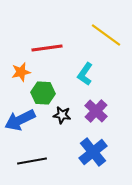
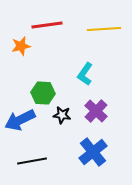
yellow line: moved 2 px left, 6 px up; rotated 40 degrees counterclockwise
red line: moved 23 px up
orange star: moved 26 px up
